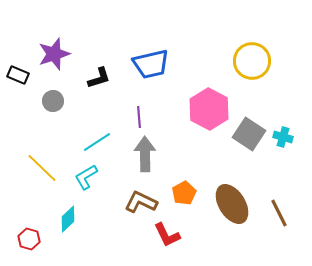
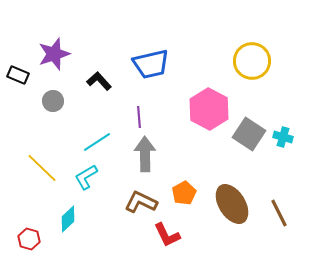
black L-shape: moved 3 px down; rotated 115 degrees counterclockwise
